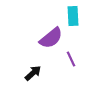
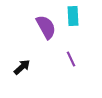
purple semicircle: moved 5 px left, 11 px up; rotated 80 degrees counterclockwise
black arrow: moved 11 px left, 6 px up
